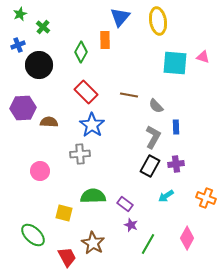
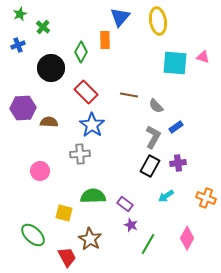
black circle: moved 12 px right, 3 px down
blue rectangle: rotated 56 degrees clockwise
purple cross: moved 2 px right, 1 px up
brown star: moved 3 px left, 4 px up
